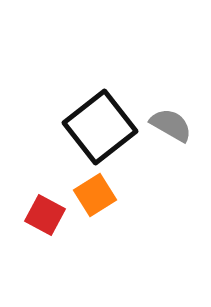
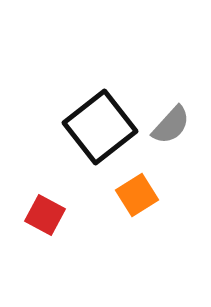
gray semicircle: rotated 102 degrees clockwise
orange square: moved 42 px right
